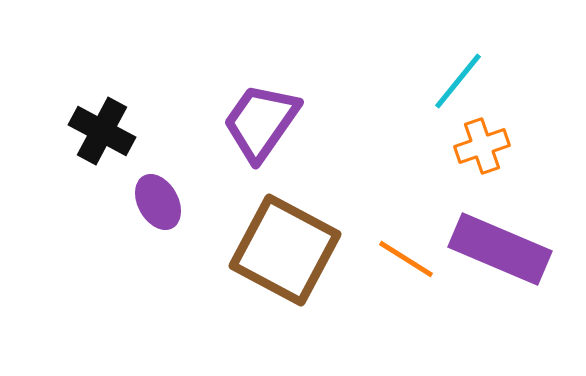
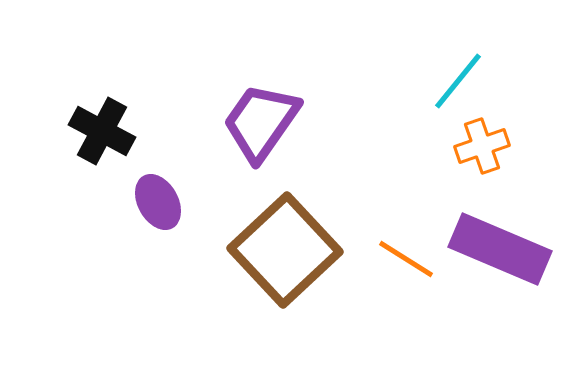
brown square: rotated 19 degrees clockwise
